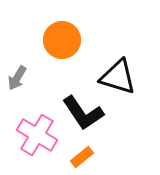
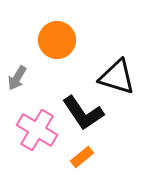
orange circle: moved 5 px left
black triangle: moved 1 px left
pink cross: moved 5 px up
